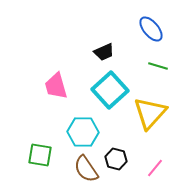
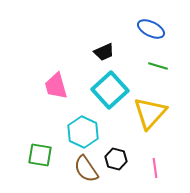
blue ellipse: rotated 24 degrees counterclockwise
cyan hexagon: rotated 24 degrees clockwise
pink line: rotated 48 degrees counterclockwise
